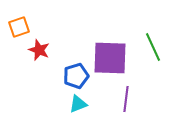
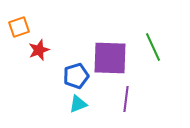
red star: rotated 30 degrees clockwise
